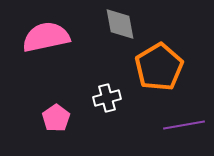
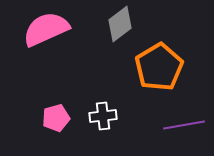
gray diamond: rotated 63 degrees clockwise
pink semicircle: moved 8 px up; rotated 12 degrees counterclockwise
white cross: moved 4 px left, 18 px down; rotated 8 degrees clockwise
pink pentagon: rotated 20 degrees clockwise
